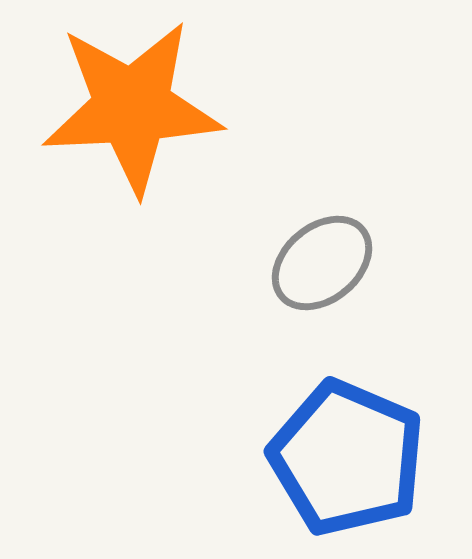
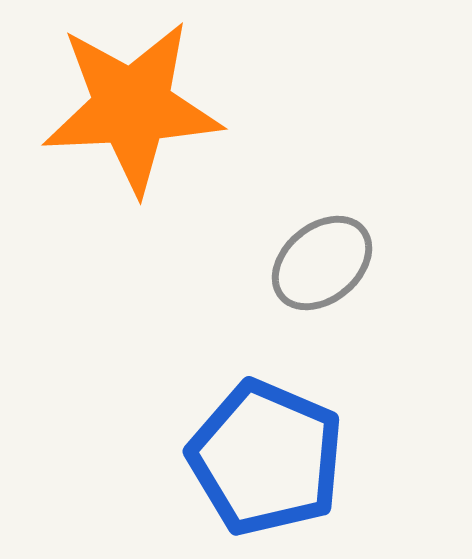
blue pentagon: moved 81 px left
